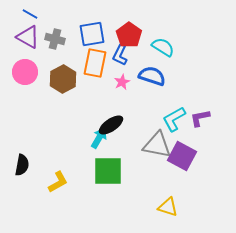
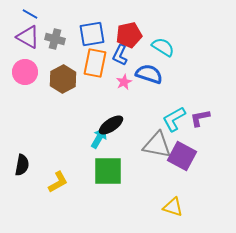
red pentagon: rotated 25 degrees clockwise
blue semicircle: moved 3 px left, 2 px up
pink star: moved 2 px right
yellow triangle: moved 5 px right
